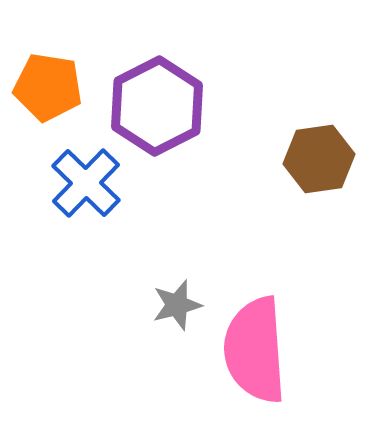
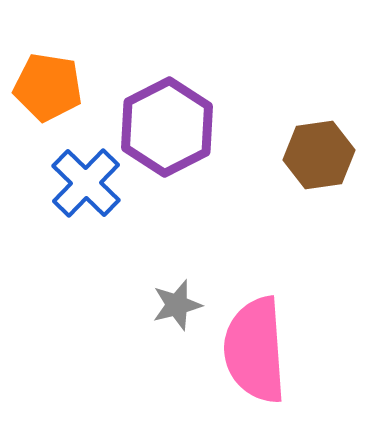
purple hexagon: moved 10 px right, 21 px down
brown hexagon: moved 4 px up
